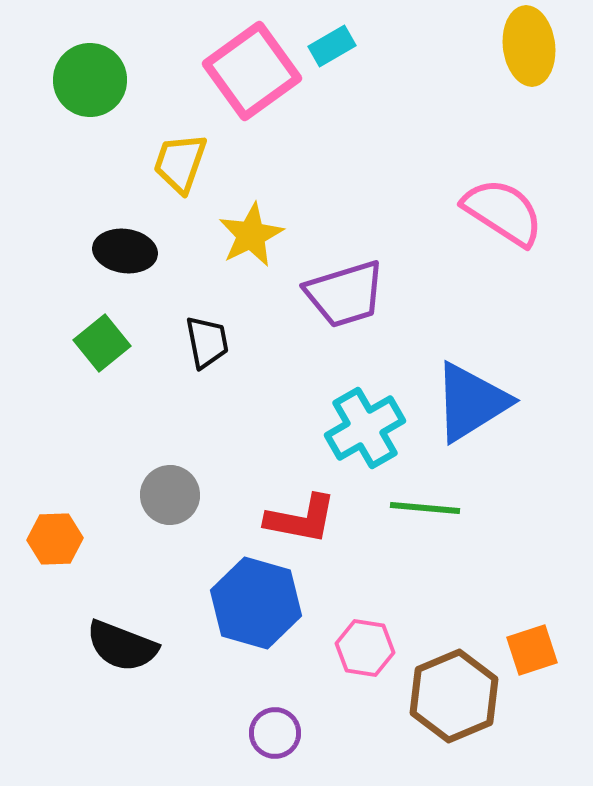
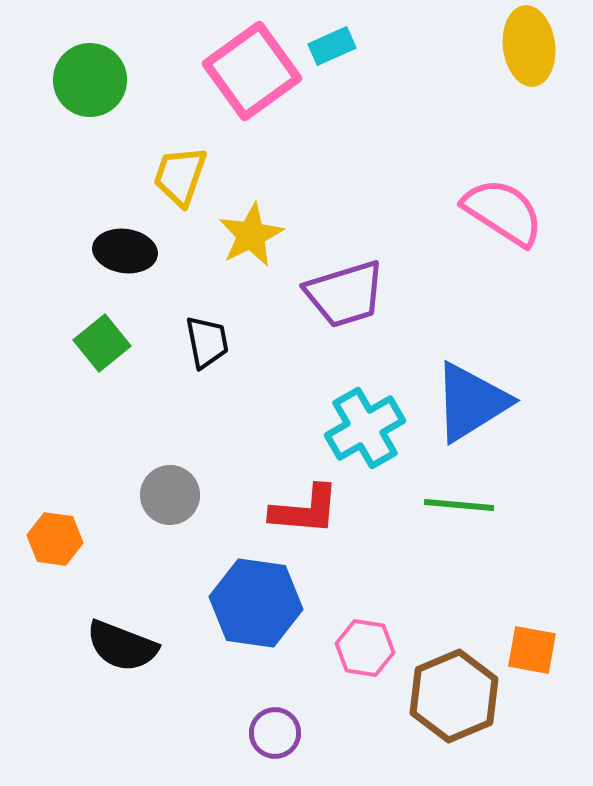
cyan rectangle: rotated 6 degrees clockwise
yellow trapezoid: moved 13 px down
green line: moved 34 px right, 3 px up
red L-shape: moved 4 px right, 9 px up; rotated 6 degrees counterclockwise
orange hexagon: rotated 10 degrees clockwise
blue hexagon: rotated 8 degrees counterclockwise
orange square: rotated 28 degrees clockwise
